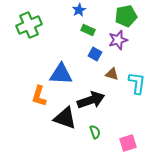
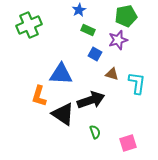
black triangle: moved 2 px left, 4 px up; rotated 15 degrees clockwise
